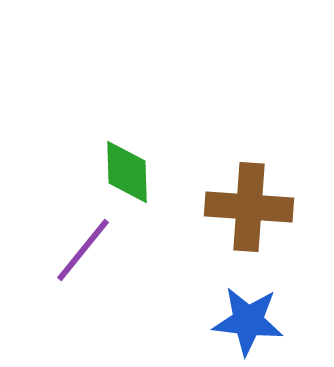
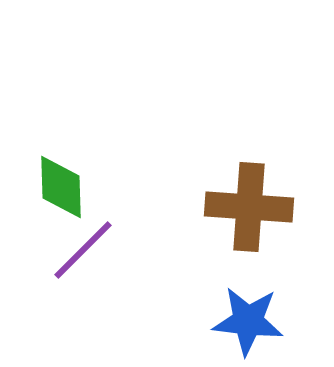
green diamond: moved 66 px left, 15 px down
purple line: rotated 6 degrees clockwise
